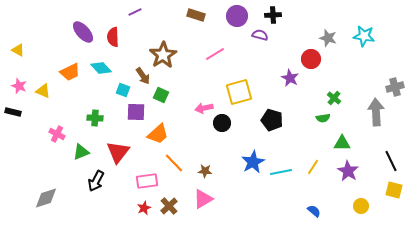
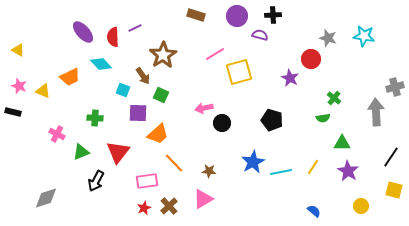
purple line at (135, 12): moved 16 px down
cyan diamond at (101, 68): moved 4 px up
orange trapezoid at (70, 72): moved 5 px down
yellow square at (239, 92): moved 20 px up
purple square at (136, 112): moved 2 px right, 1 px down
black line at (391, 161): moved 4 px up; rotated 60 degrees clockwise
brown star at (205, 171): moved 4 px right
